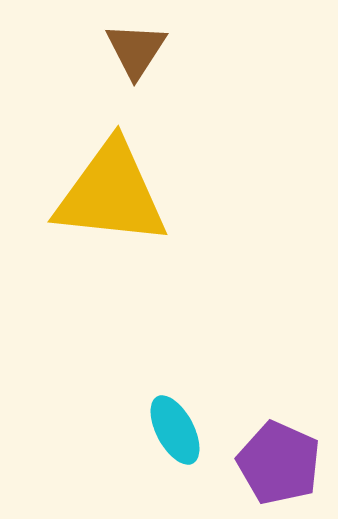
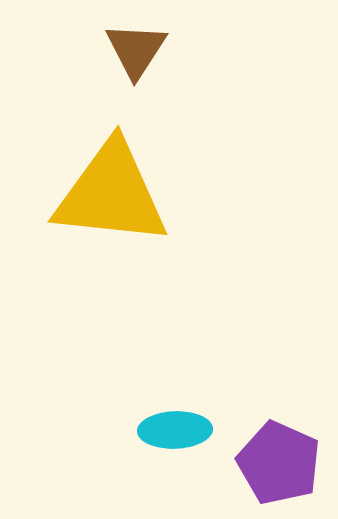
cyan ellipse: rotated 64 degrees counterclockwise
